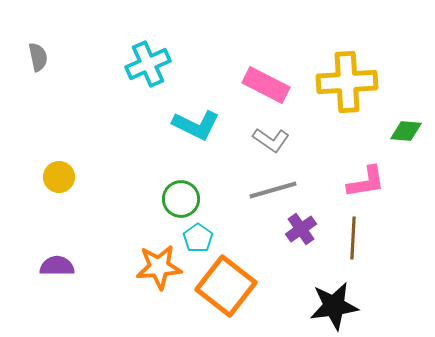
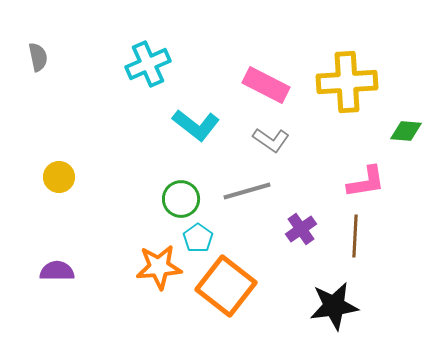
cyan L-shape: rotated 12 degrees clockwise
gray line: moved 26 px left, 1 px down
brown line: moved 2 px right, 2 px up
purple semicircle: moved 5 px down
